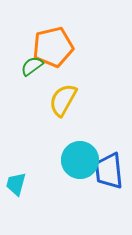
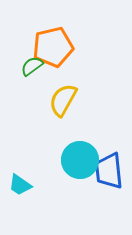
cyan trapezoid: moved 4 px right, 1 px down; rotated 70 degrees counterclockwise
